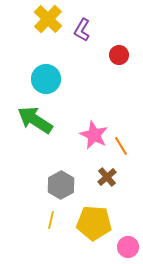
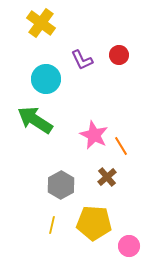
yellow cross: moved 7 px left, 4 px down; rotated 8 degrees counterclockwise
purple L-shape: moved 30 px down; rotated 55 degrees counterclockwise
yellow line: moved 1 px right, 5 px down
pink circle: moved 1 px right, 1 px up
